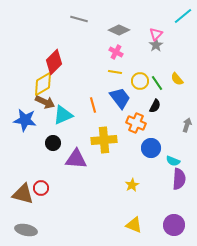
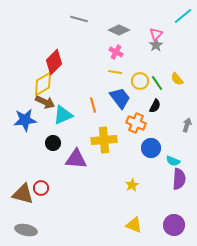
blue star: rotated 15 degrees counterclockwise
